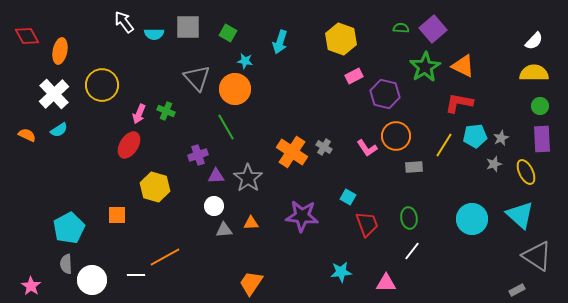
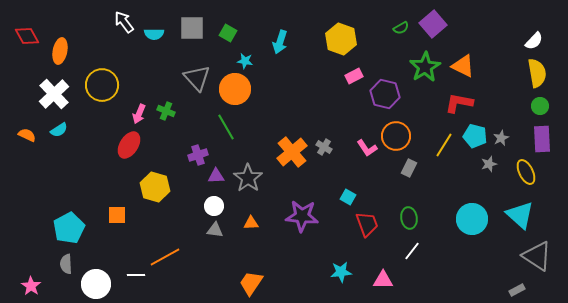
gray square at (188, 27): moved 4 px right, 1 px down
green semicircle at (401, 28): rotated 147 degrees clockwise
purple square at (433, 29): moved 5 px up
yellow semicircle at (534, 73): moved 3 px right; rotated 80 degrees clockwise
cyan pentagon at (475, 136): rotated 20 degrees clockwise
orange cross at (292, 152): rotated 16 degrees clockwise
gray star at (494, 164): moved 5 px left
gray rectangle at (414, 167): moved 5 px left, 1 px down; rotated 60 degrees counterclockwise
gray triangle at (224, 230): moved 9 px left; rotated 12 degrees clockwise
white circle at (92, 280): moved 4 px right, 4 px down
pink triangle at (386, 283): moved 3 px left, 3 px up
